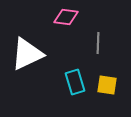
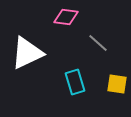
gray line: rotated 50 degrees counterclockwise
white triangle: moved 1 px up
yellow square: moved 10 px right, 1 px up
